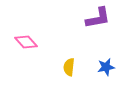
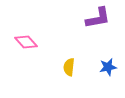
blue star: moved 2 px right
